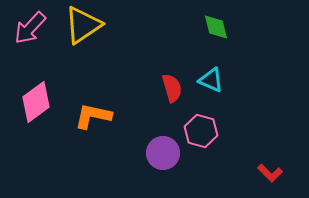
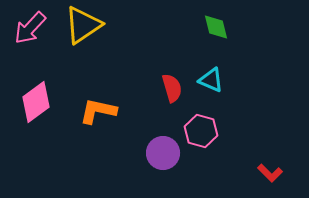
orange L-shape: moved 5 px right, 5 px up
